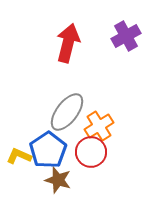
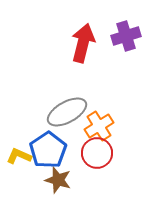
purple cross: rotated 12 degrees clockwise
red arrow: moved 15 px right
gray ellipse: rotated 24 degrees clockwise
red circle: moved 6 px right, 1 px down
